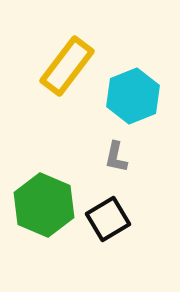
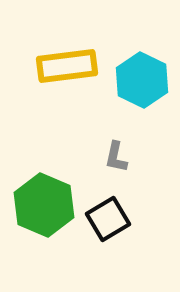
yellow rectangle: rotated 46 degrees clockwise
cyan hexagon: moved 9 px right, 16 px up; rotated 12 degrees counterclockwise
